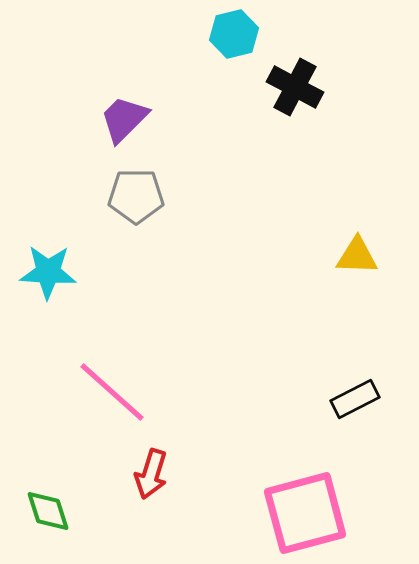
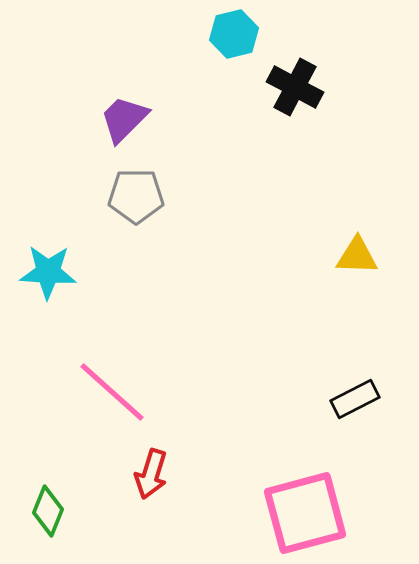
green diamond: rotated 39 degrees clockwise
